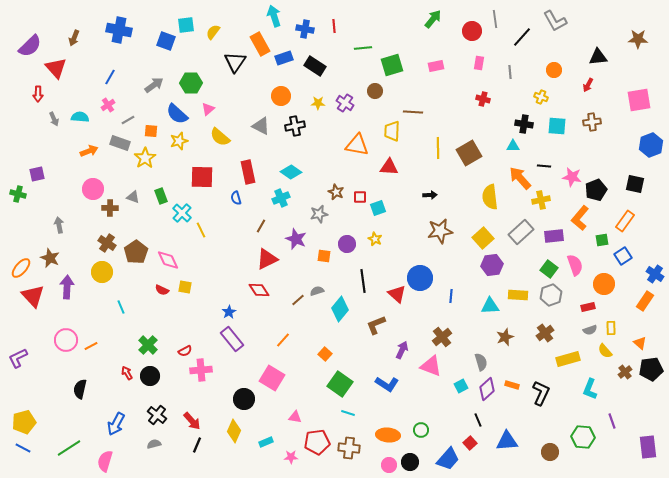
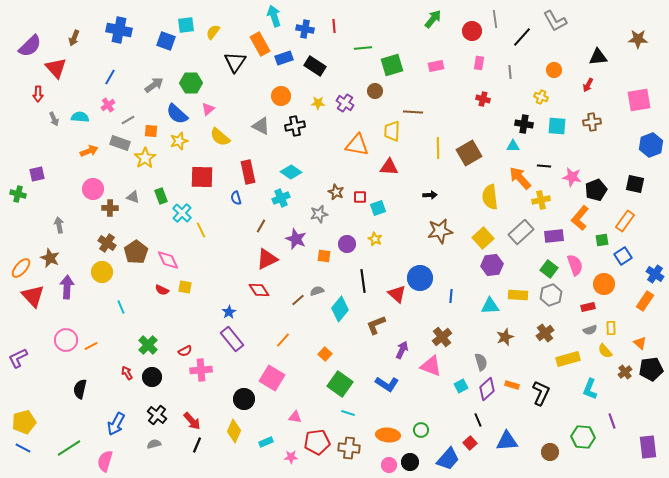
black circle at (150, 376): moved 2 px right, 1 px down
